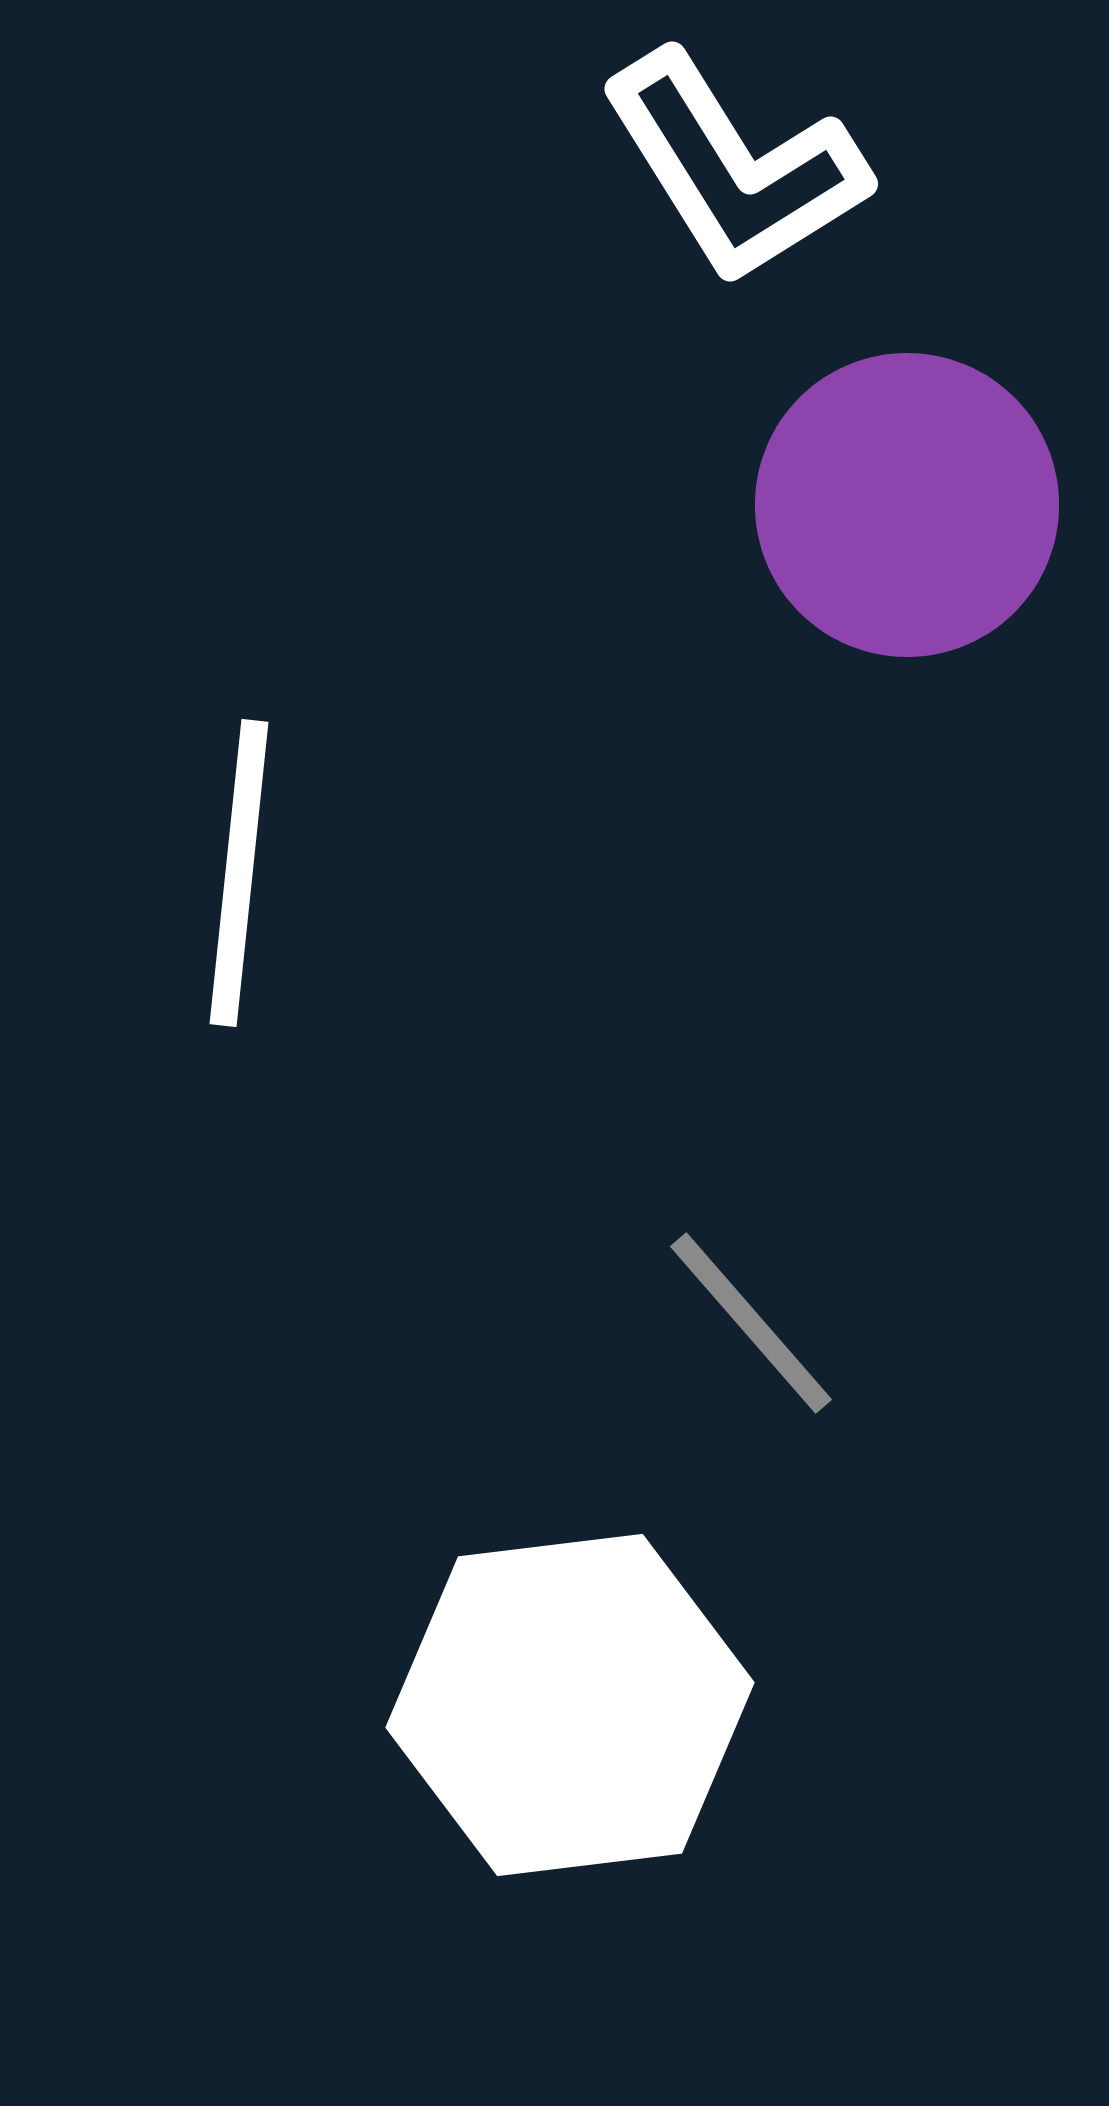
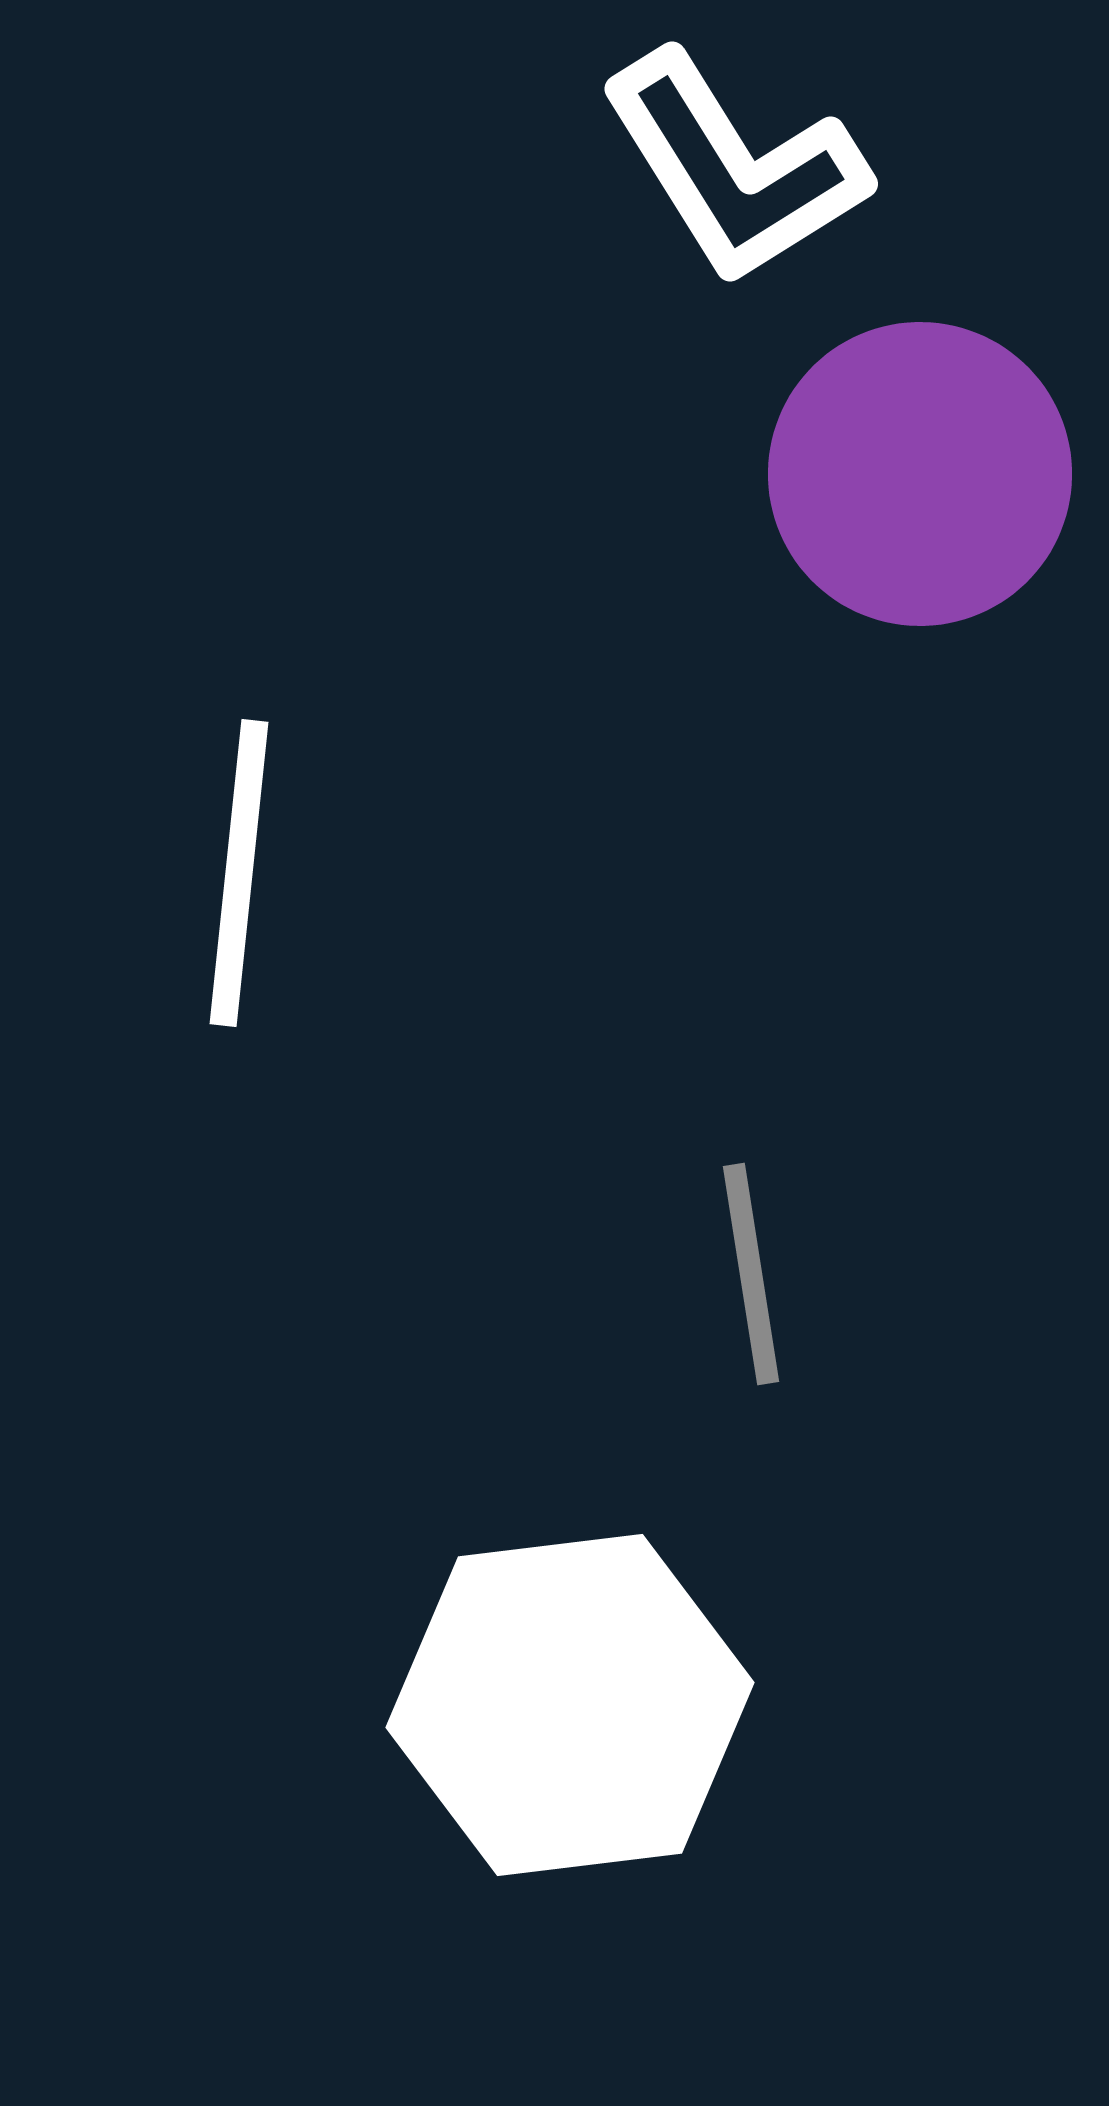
purple circle: moved 13 px right, 31 px up
gray line: moved 49 px up; rotated 32 degrees clockwise
